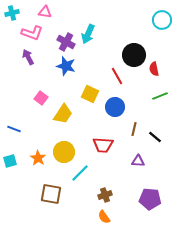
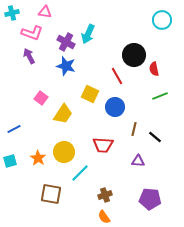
purple arrow: moved 1 px right, 1 px up
blue line: rotated 48 degrees counterclockwise
